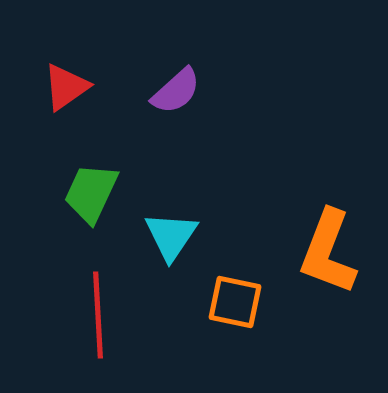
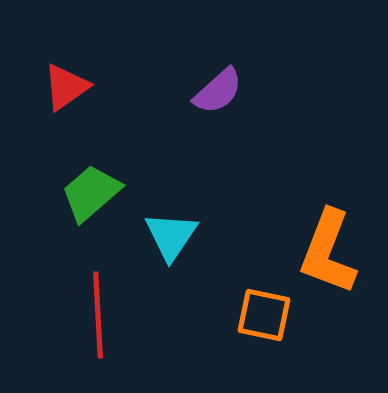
purple semicircle: moved 42 px right
green trapezoid: rotated 24 degrees clockwise
orange square: moved 29 px right, 13 px down
